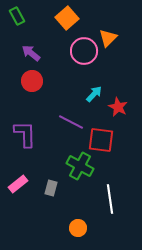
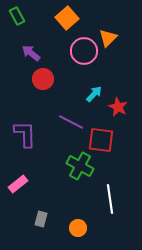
red circle: moved 11 px right, 2 px up
gray rectangle: moved 10 px left, 31 px down
